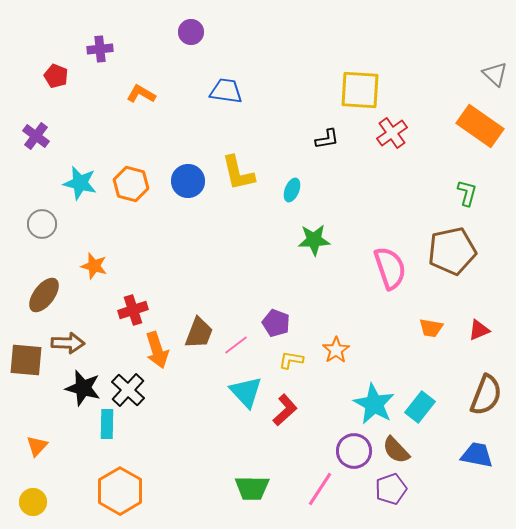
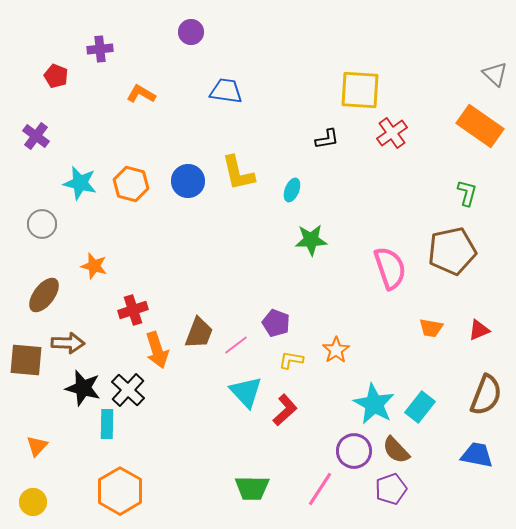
green star at (314, 240): moved 3 px left
